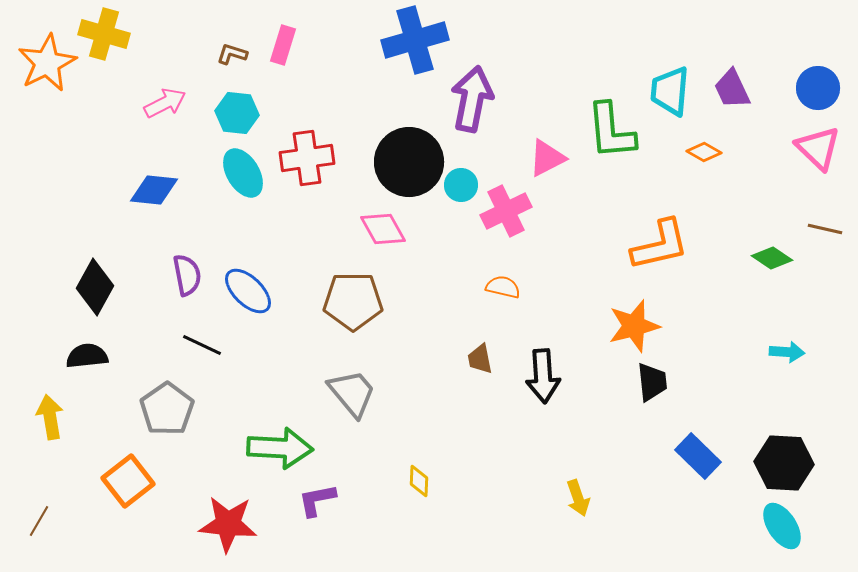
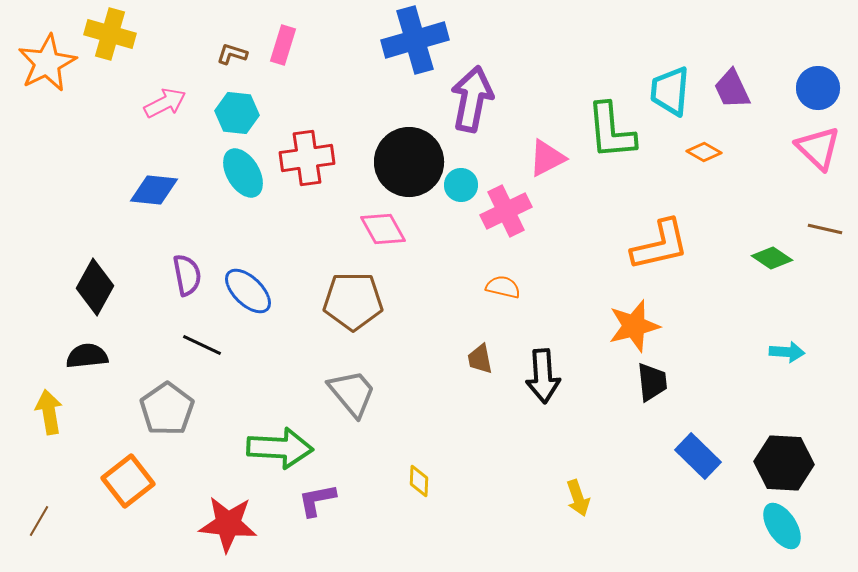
yellow cross at (104, 34): moved 6 px right
yellow arrow at (50, 417): moved 1 px left, 5 px up
